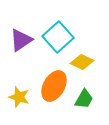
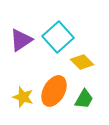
yellow diamond: rotated 20 degrees clockwise
orange ellipse: moved 5 px down
yellow star: moved 4 px right
